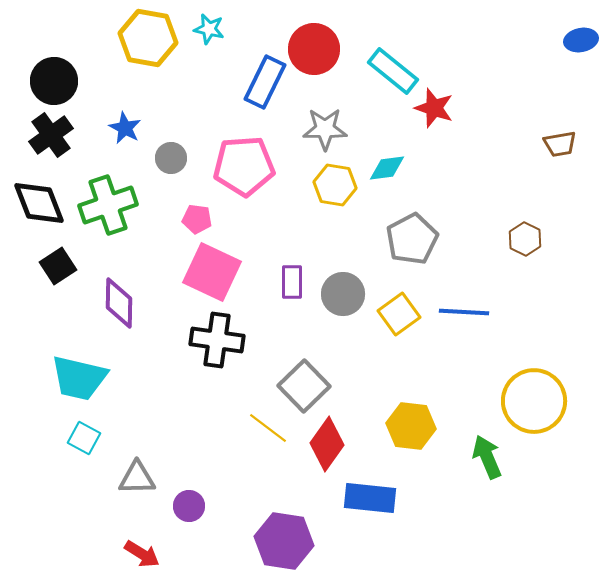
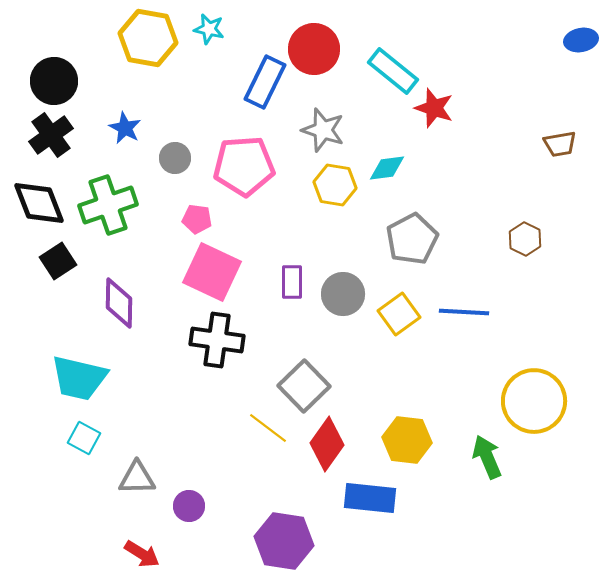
gray star at (325, 129): moved 2 px left, 1 px down; rotated 18 degrees clockwise
gray circle at (171, 158): moved 4 px right
black square at (58, 266): moved 5 px up
yellow hexagon at (411, 426): moved 4 px left, 14 px down
